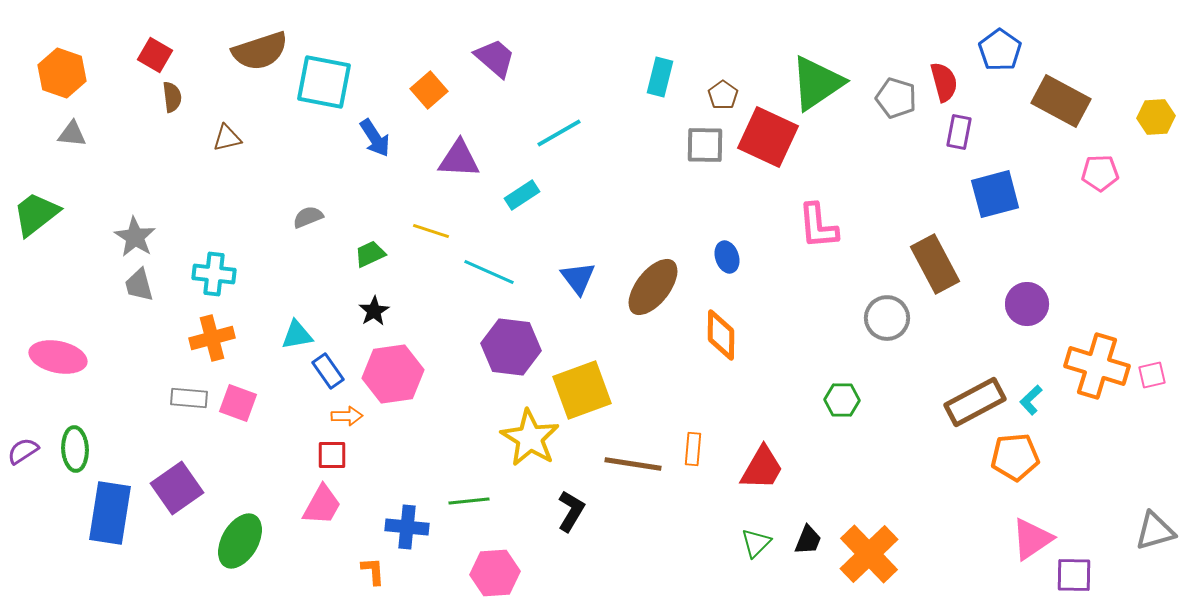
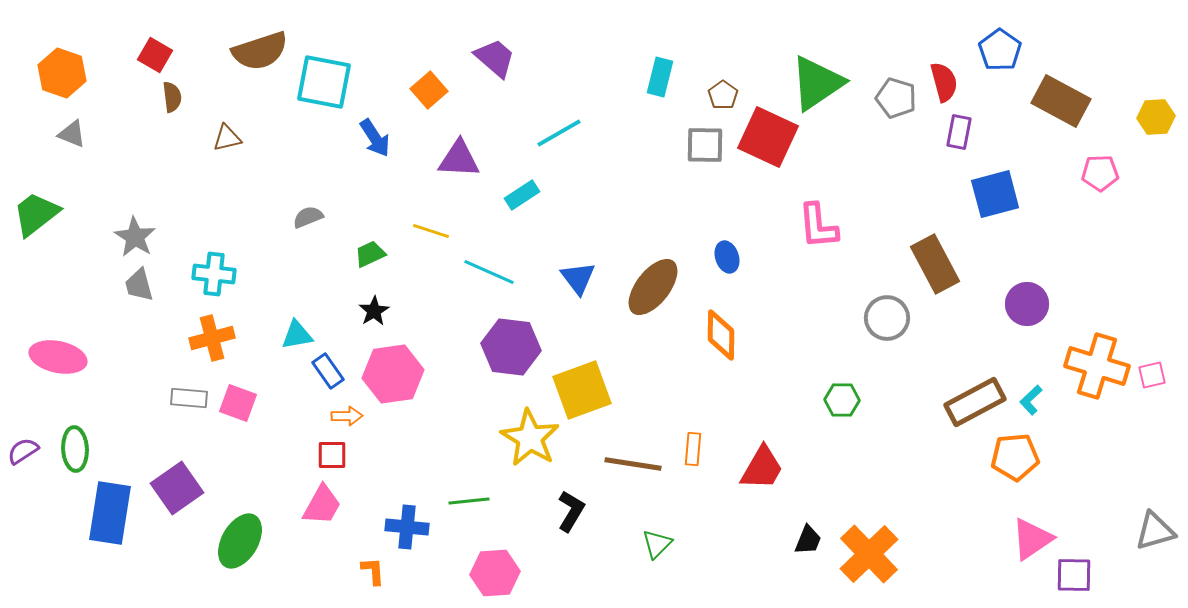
gray triangle at (72, 134): rotated 16 degrees clockwise
green triangle at (756, 543): moved 99 px left, 1 px down
